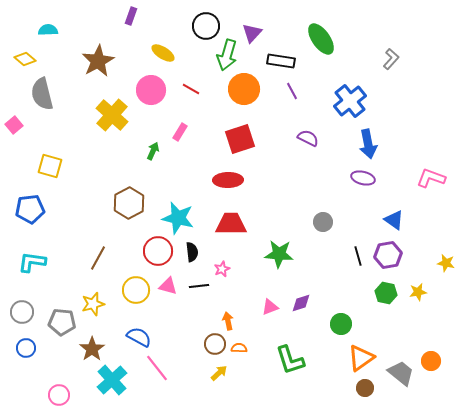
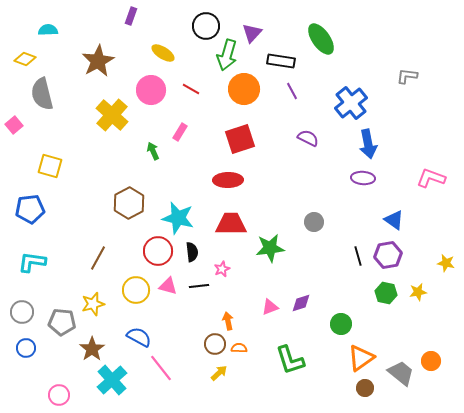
yellow diamond at (25, 59): rotated 20 degrees counterclockwise
gray L-shape at (391, 59): moved 16 px right, 17 px down; rotated 125 degrees counterclockwise
blue cross at (350, 101): moved 1 px right, 2 px down
green arrow at (153, 151): rotated 48 degrees counterclockwise
purple ellipse at (363, 178): rotated 10 degrees counterclockwise
gray circle at (323, 222): moved 9 px left
green star at (279, 254): moved 9 px left, 6 px up; rotated 12 degrees counterclockwise
pink line at (157, 368): moved 4 px right
